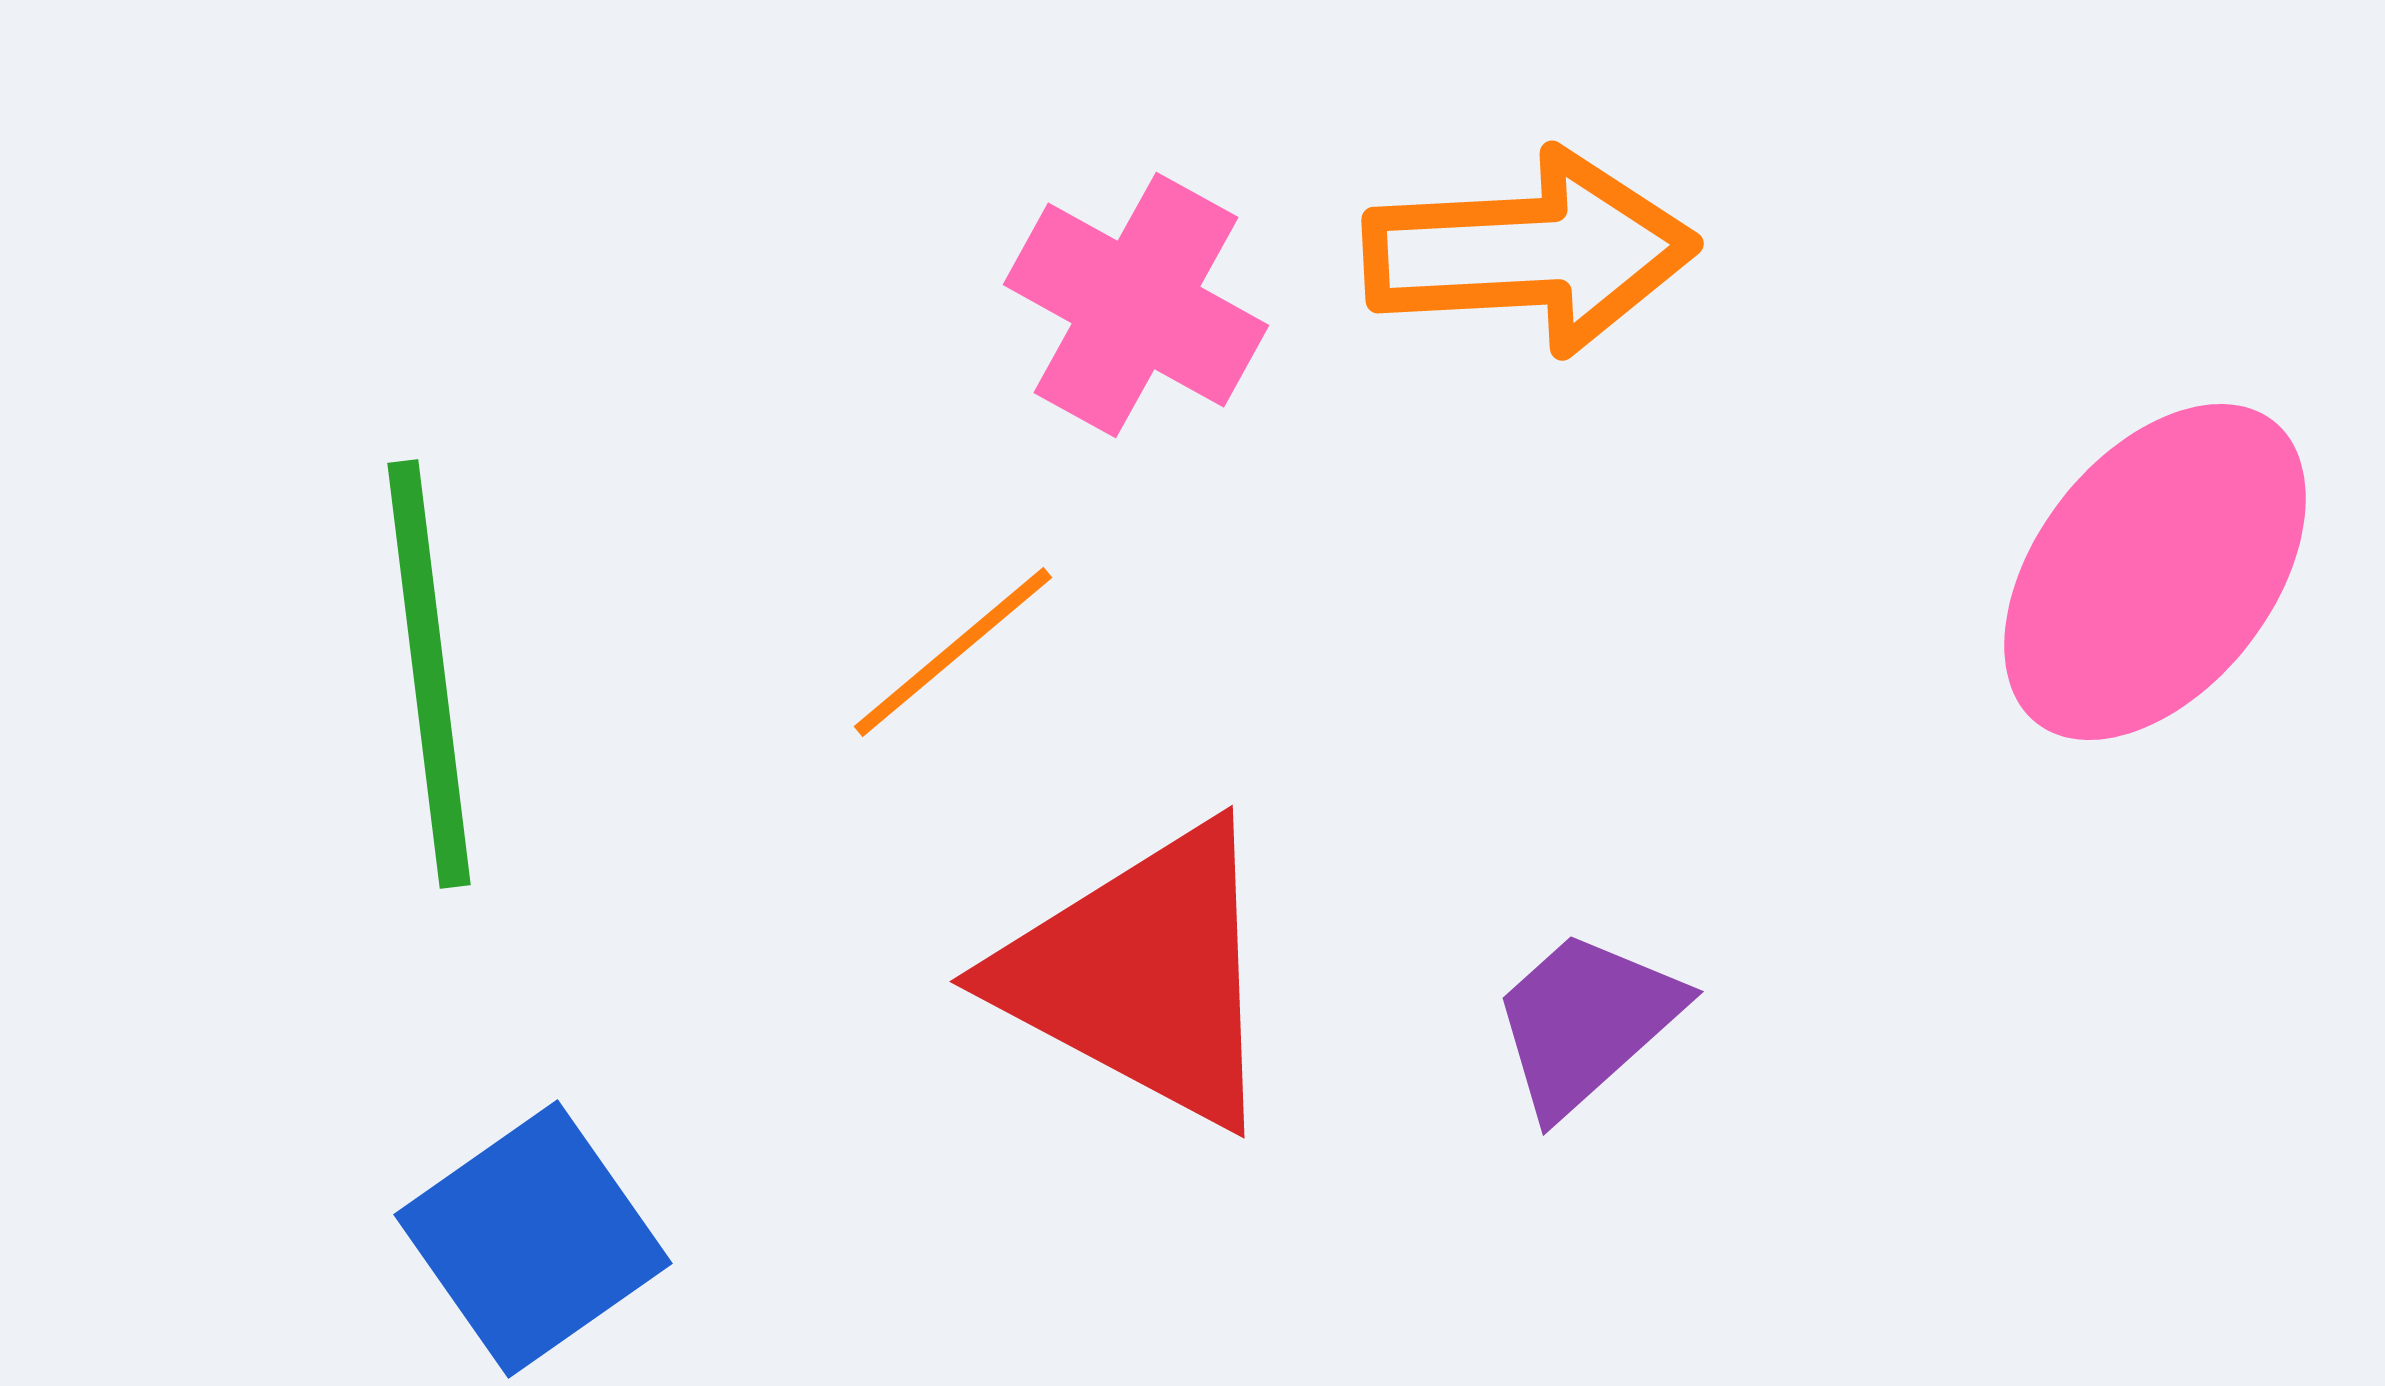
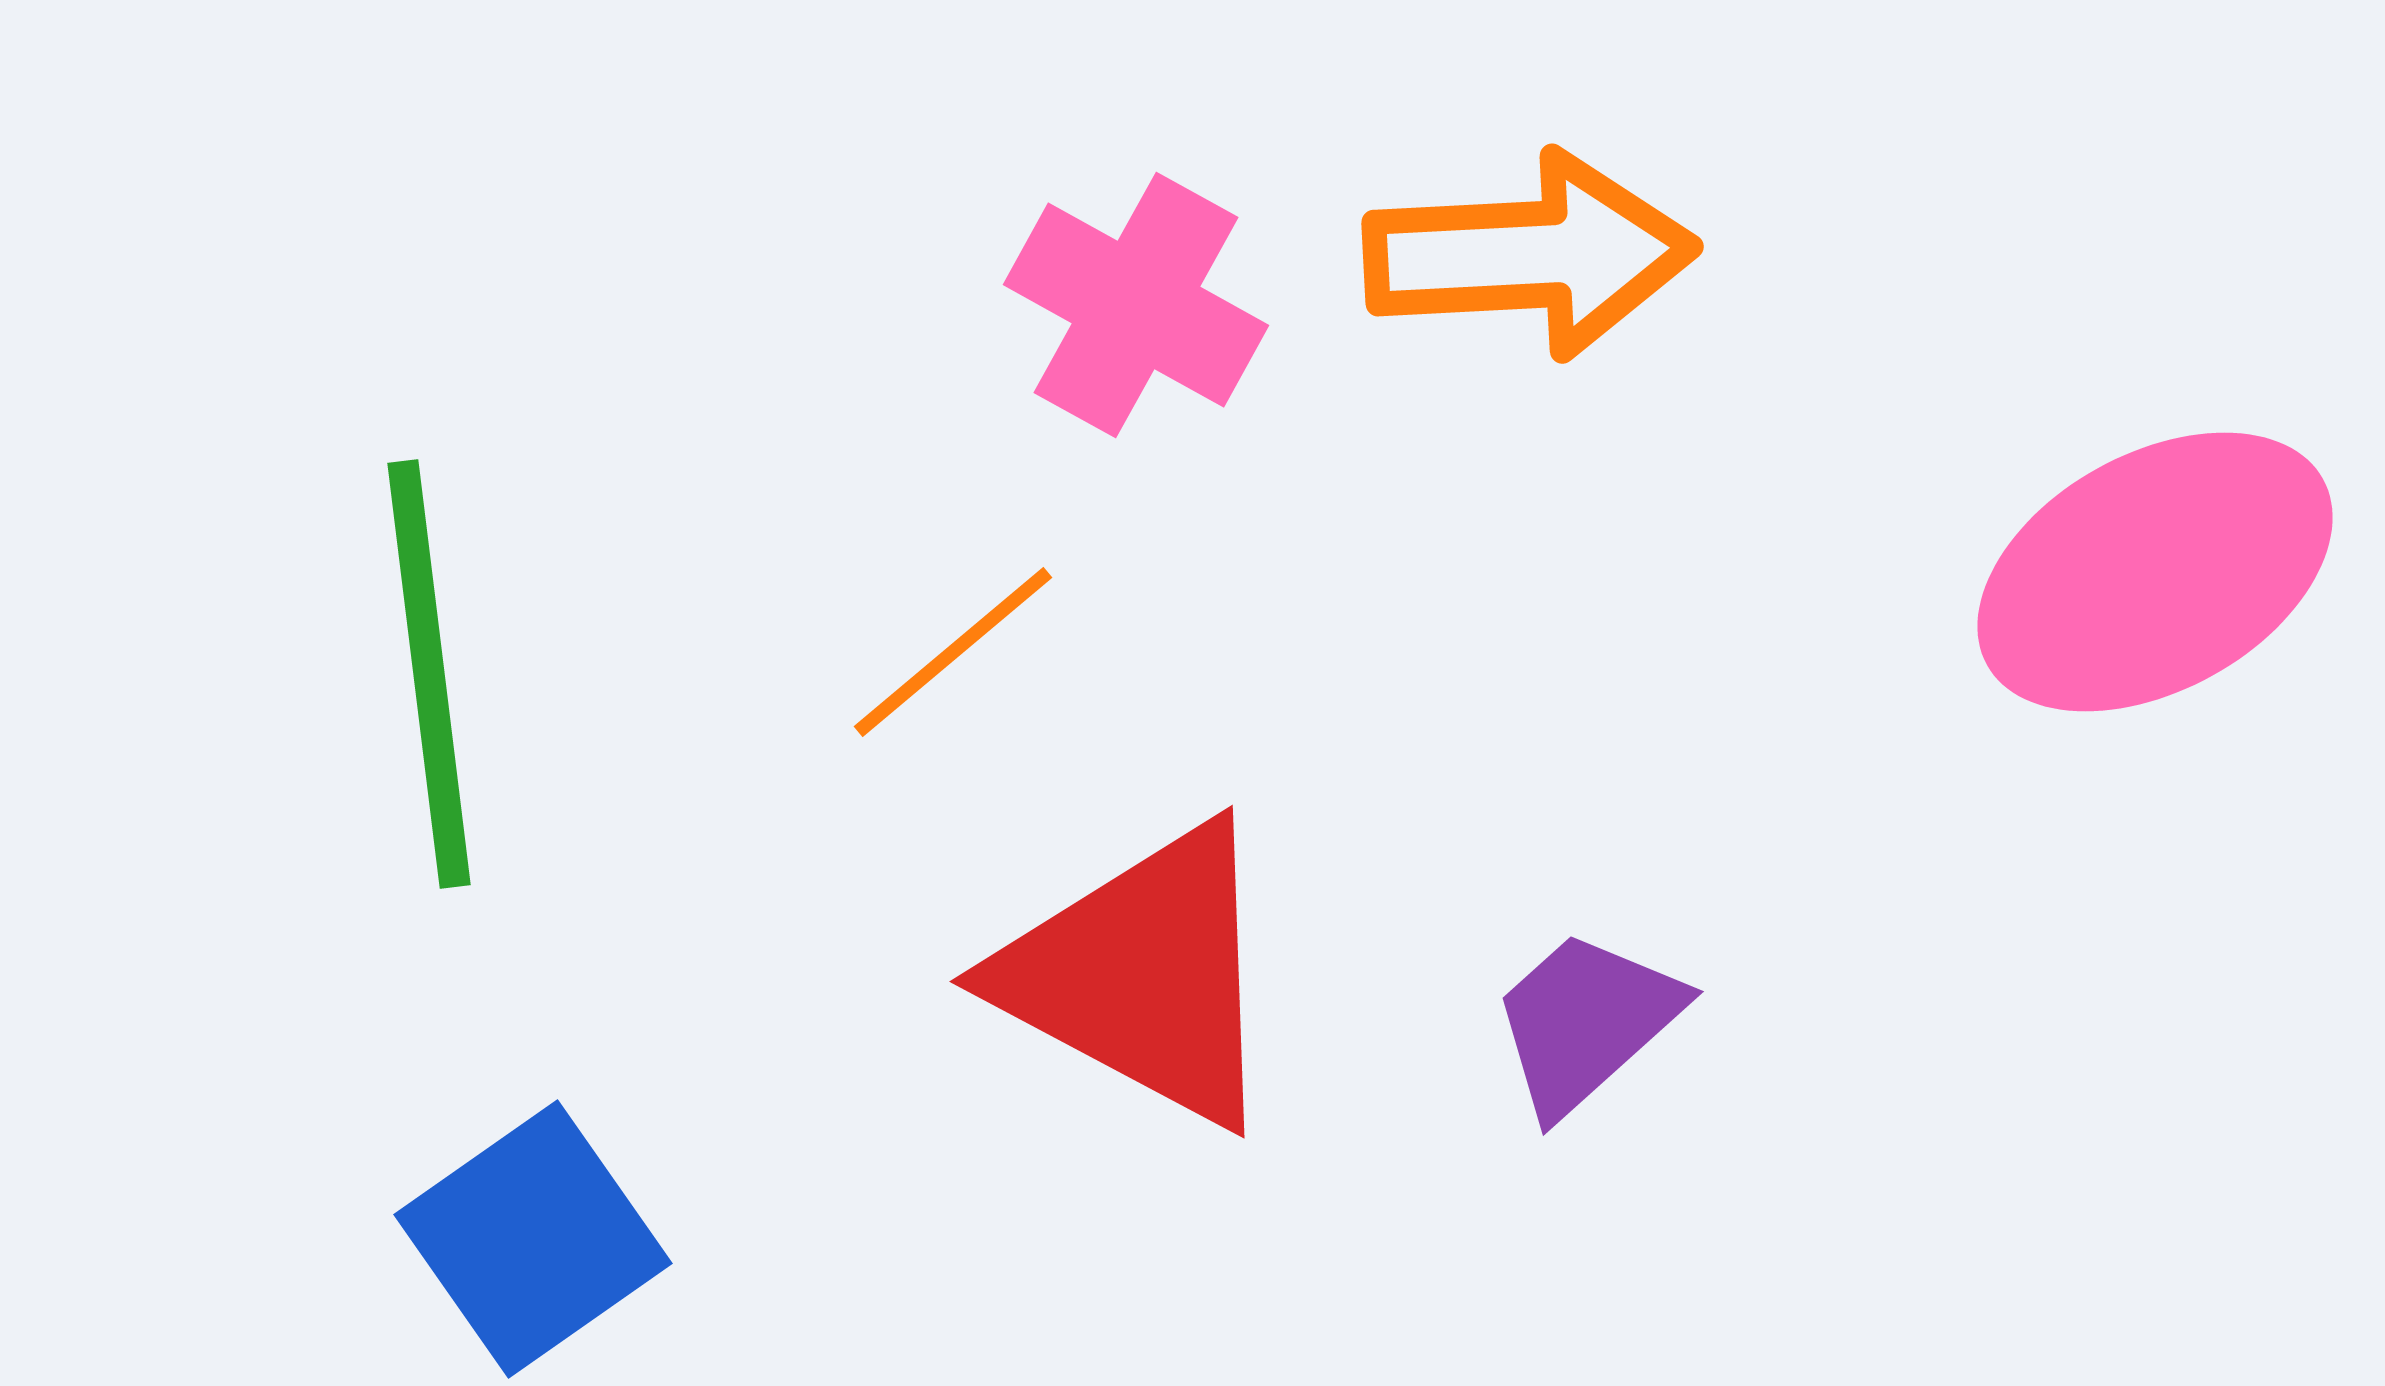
orange arrow: moved 3 px down
pink ellipse: rotated 23 degrees clockwise
